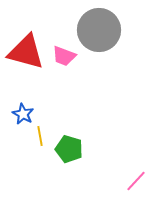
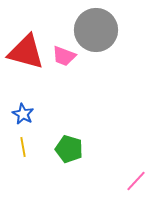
gray circle: moved 3 px left
yellow line: moved 17 px left, 11 px down
